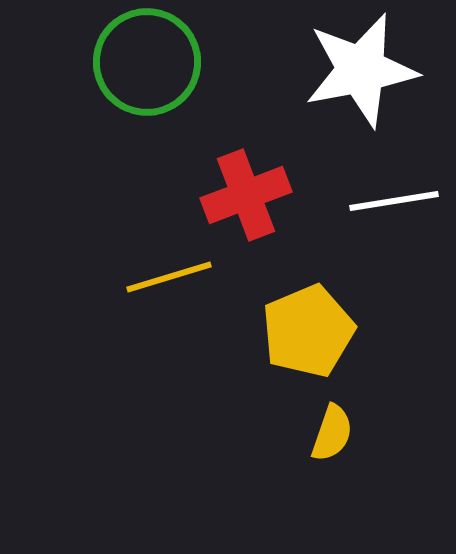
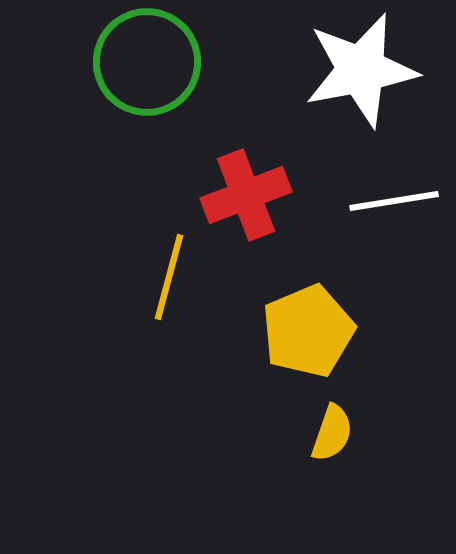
yellow line: rotated 58 degrees counterclockwise
